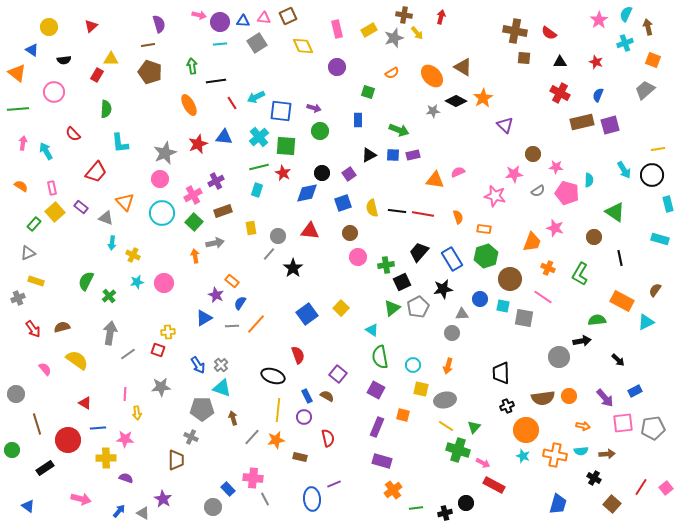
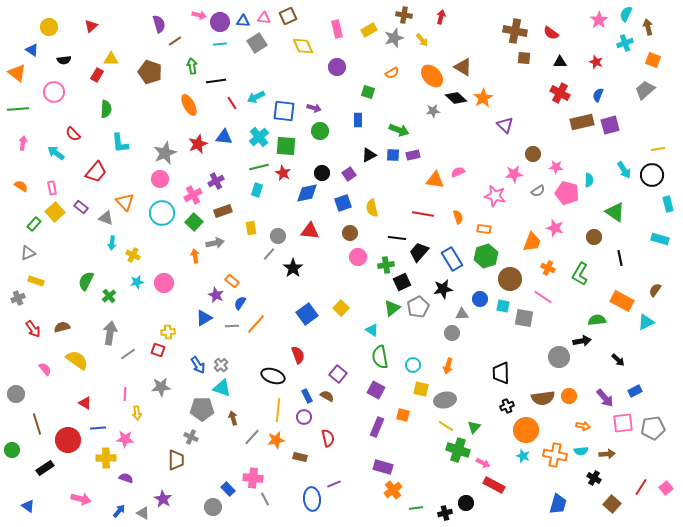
yellow arrow at (417, 33): moved 5 px right, 7 px down
red semicircle at (549, 33): moved 2 px right
brown line at (148, 45): moved 27 px right, 4 px up; rotated 24 degrees counterclockwise
black diamond at (456, 101): moved 3 px up; rotated 15 degrees clockwise
blue square at (281, 111): moved 3 px right
cyan arrow at (46, 151): moved 10 px right, 2 px down; rotated 24 degrees counterclockwise
black line at (397, 211): moved 27 px down
purple rectangle at (382, 461): moved 1 px right, 6 px down
